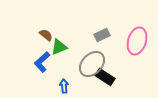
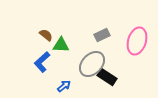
green triangle: moved 2 px right, 2 px up; rotated 24 degrees clockwise
black rectangle: moved 2 px right
blue arrow: rotated 56 degrees clockwise
